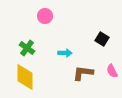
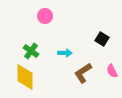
green cross: moved 4 px right, 3 px down
brown L-shape: rotated 40 degrees counterclockwise
